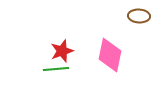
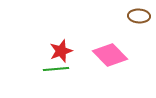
red star: moved 1 px left
pink diamond: rotated 56 degrees counterclockwise
